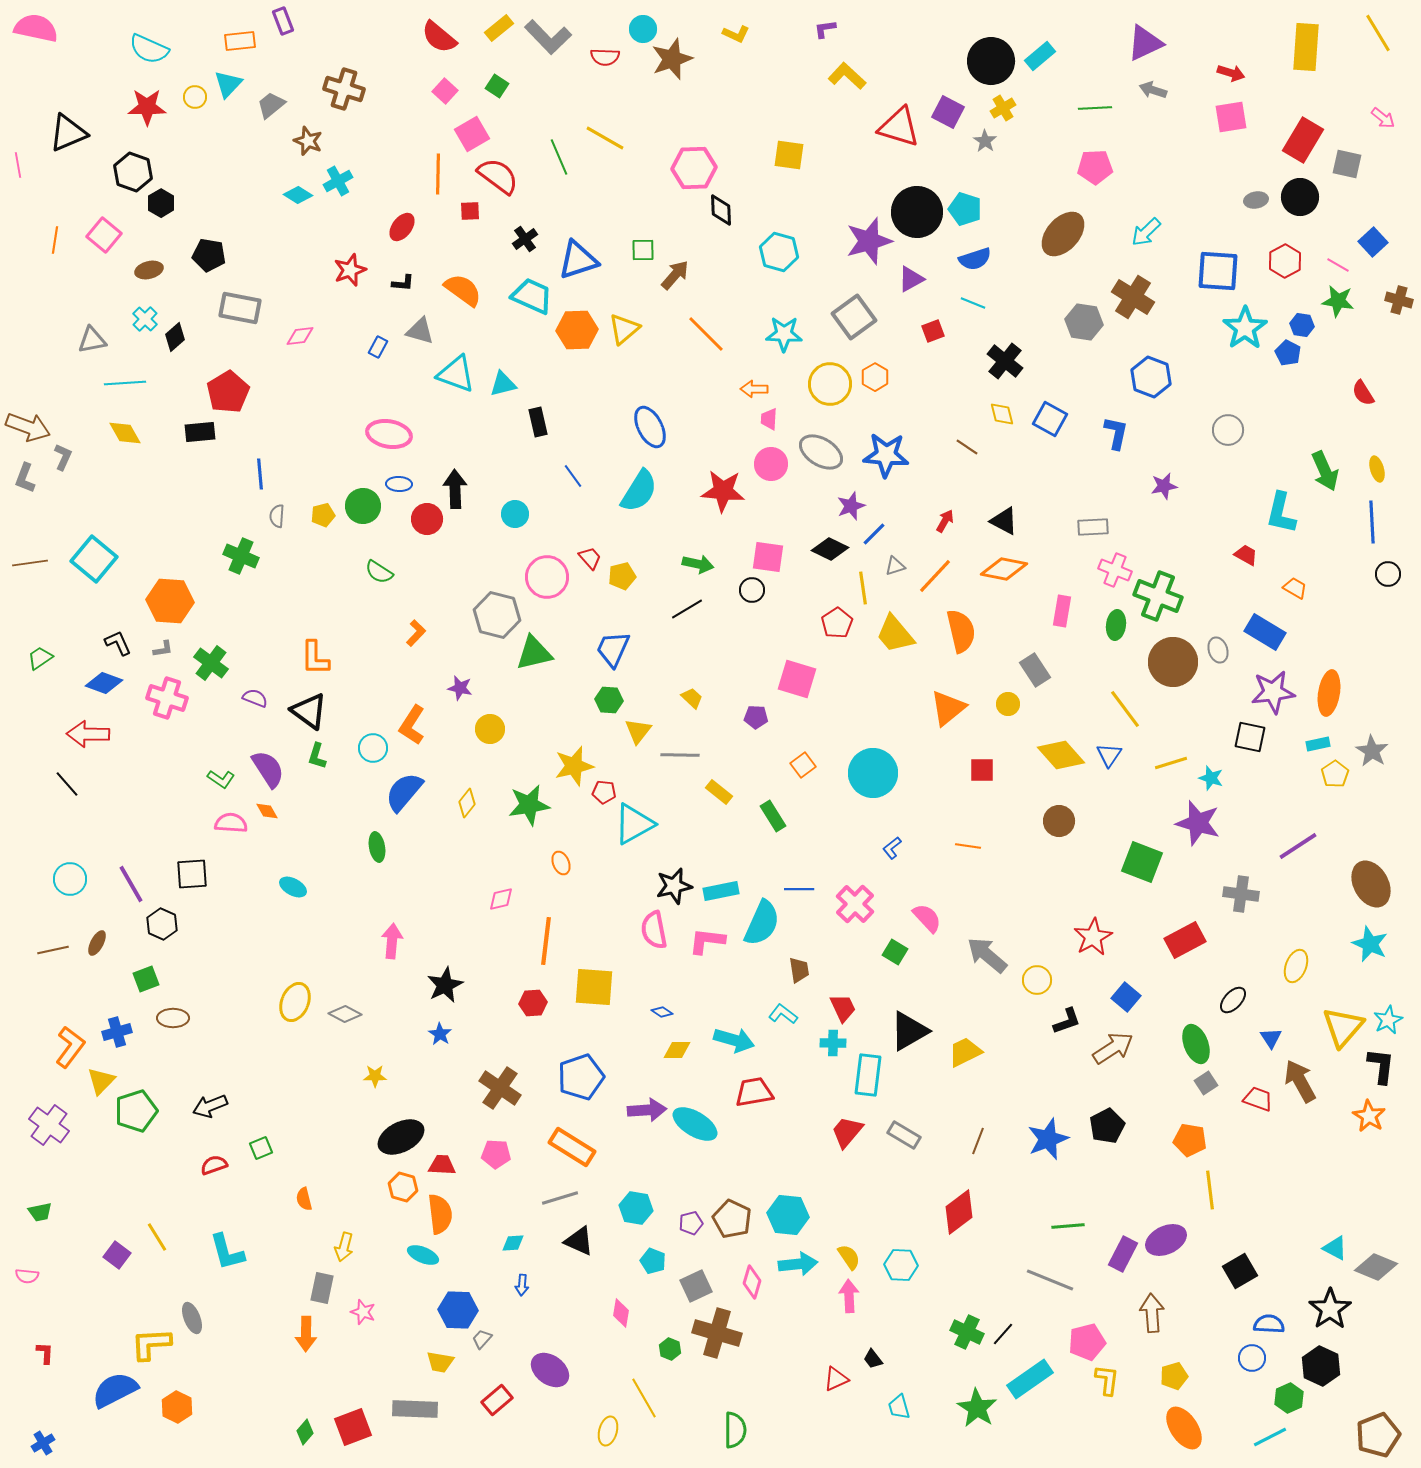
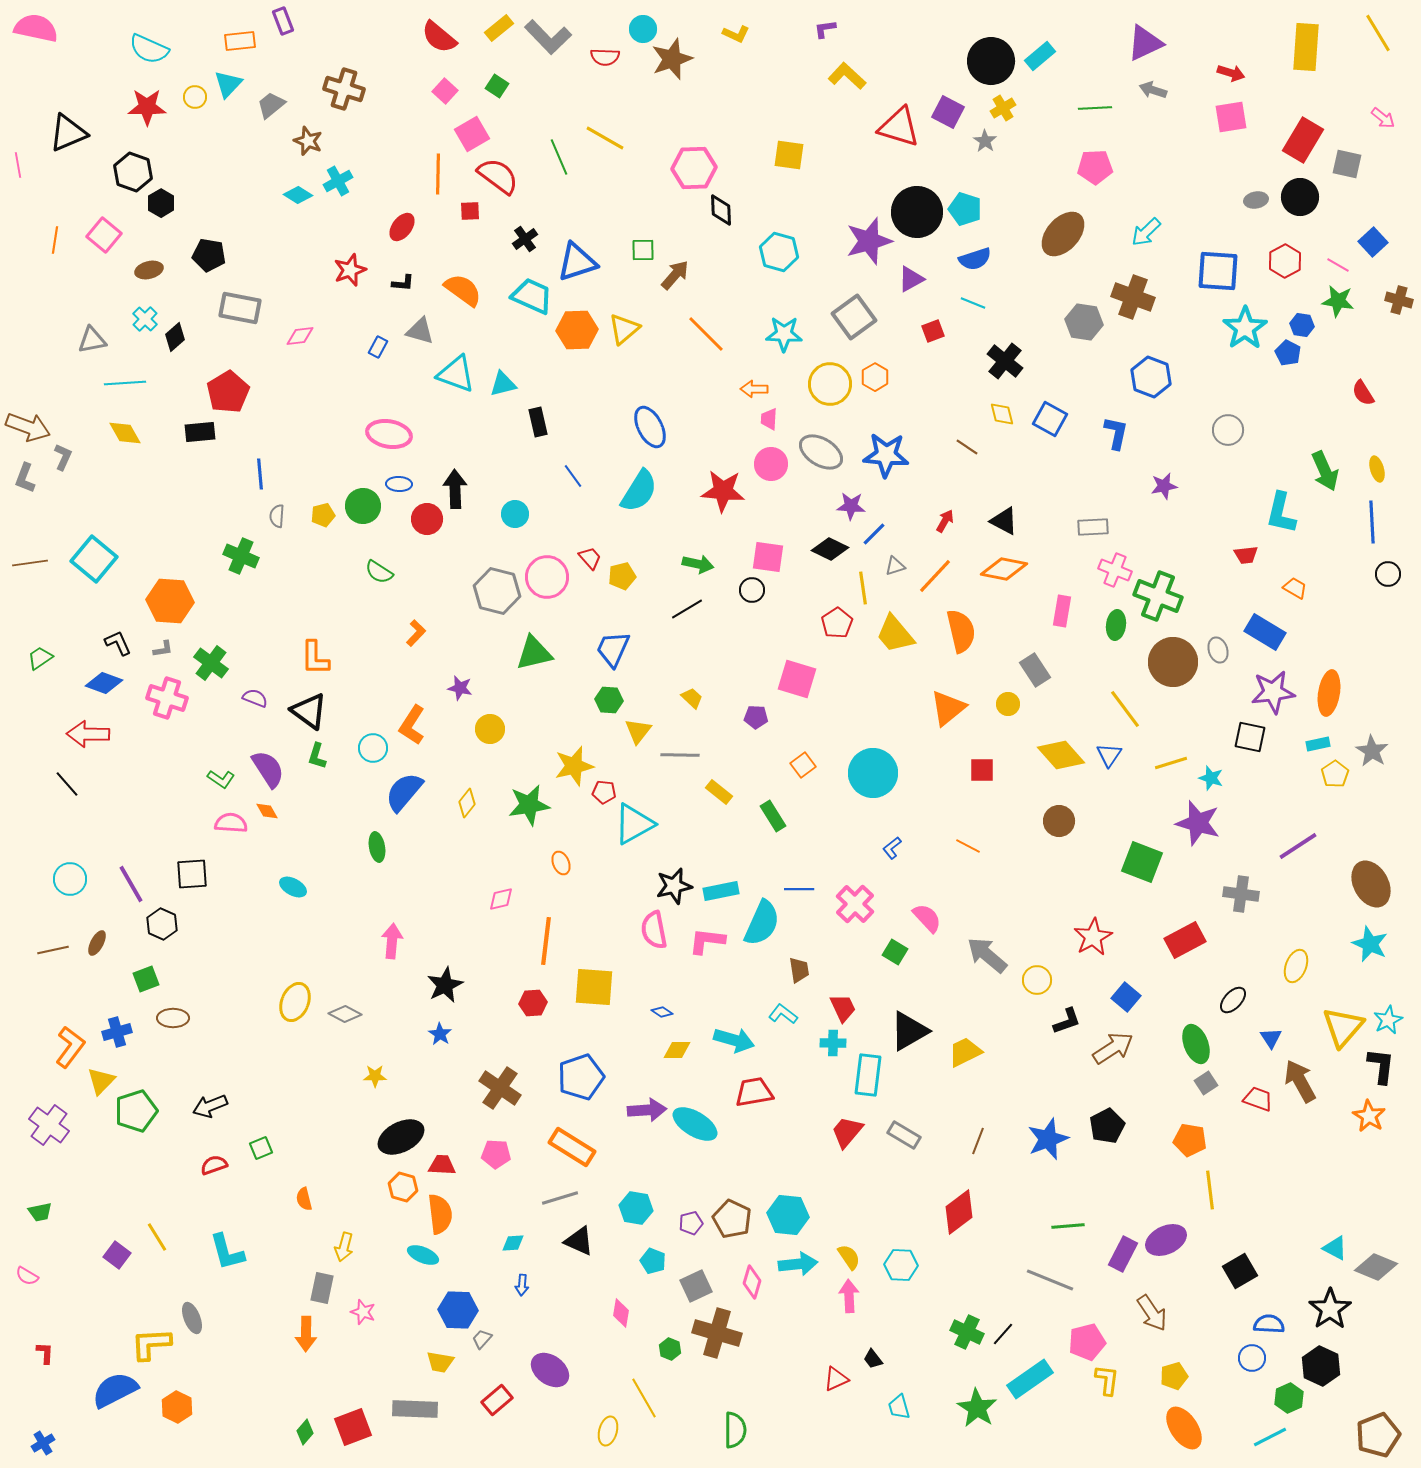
blue triangle at (578, 260): moved 1 px left, 2 px down
brown cross at (1133, 297): rotated 12 degrees counterclockwise
purple star at (851, 506): rotated 24 degrees clockwise
red trapezoid at (1246, 555): rotated 145 degrees clockwise
gray hexagon at (497, 615): moved 24 px up
orange line at (968, 846): rotated 20 degrees clockwise
pink semicircle at (27, 1276): rotated 25 degrees clockwise
brown arrow at (1152, 1313): rotated 150 degrees clockwise
